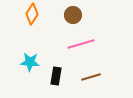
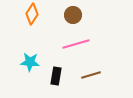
pink line: moved 5 px left
brown line: moved 2 px up
